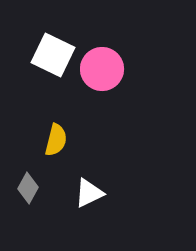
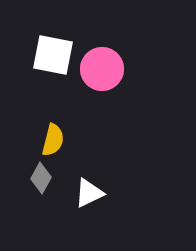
white square: rotated 15 degrees counterclockwise
yellow semicircle: moved 3 px left
gray diamond: moved 13 px right, 10 px up
